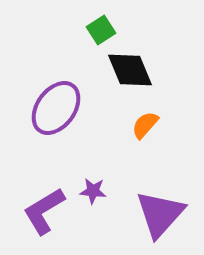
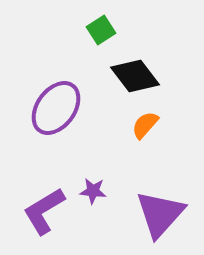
black diamond: moved 5 px right, 6 px down; rotated 15 degrees counterclockwise
